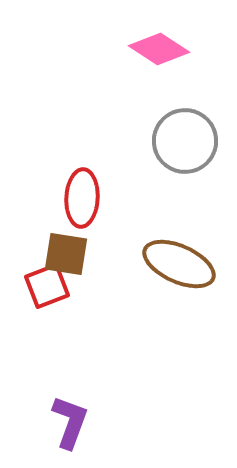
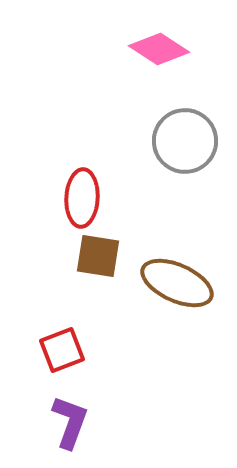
brown square: moved 32 px right, 2 px down
brown ellipse: moved 2 px left, 19 px down
red square: moved 15 px right, 64 px down
